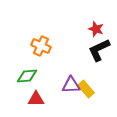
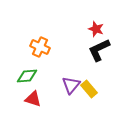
orange cross: moved 1 px left, 1 px down
purple triangle: rotated 48 degrees counterclockwise
yellow rectangle: moved 3 px right
red triangle: moved 3 px left; rotated 18 degrees clockwise
